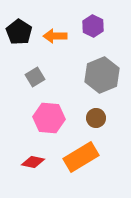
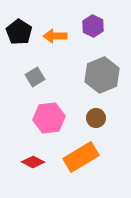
pink hexagon: rotated 12 degrees counterclockwise
red diamond: rotated 15 degrees clockwise
